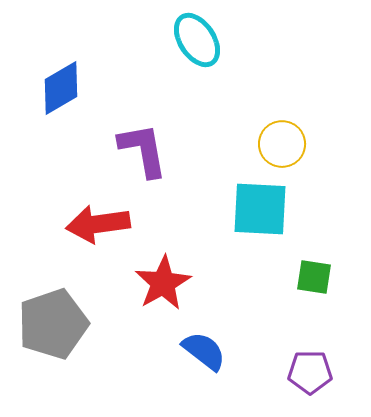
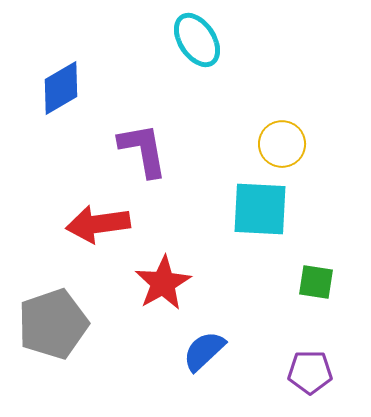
green square: moved 2 px right, 5 px down
blue semicircle: rotated 81 degrees counterclockwise
